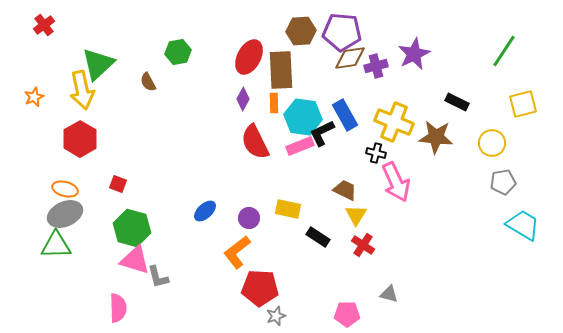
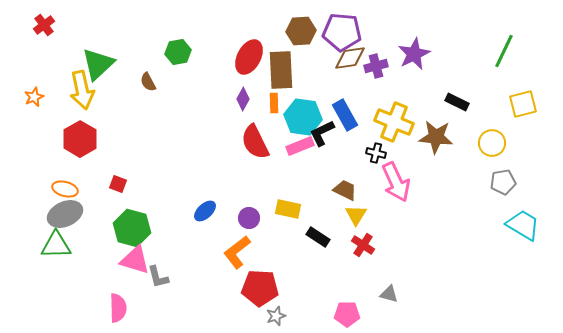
green line at (504, 51): rotated 8 degrees counterclockwise
